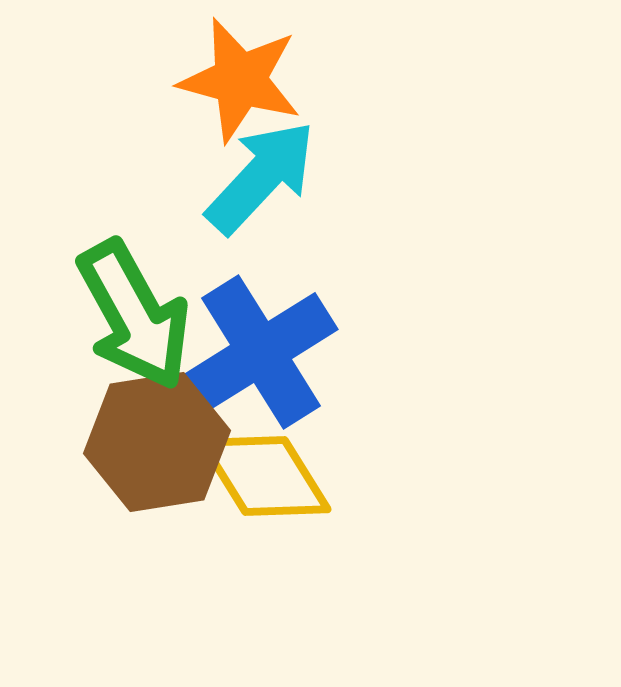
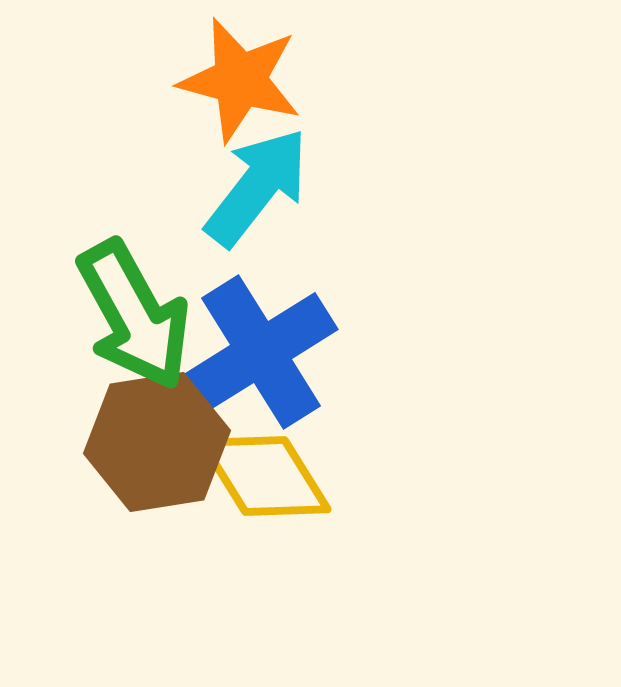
cyan arrow: moved 4 px left, 10 px down; rotated 5 degrees counterclockwise
